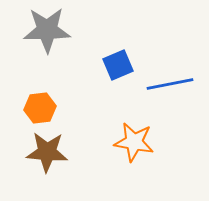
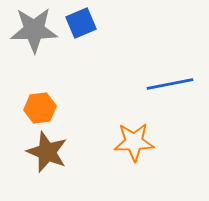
gray star: moved 13 px left
blue square: moved 37 px left, 42 px up
orange star: rotated 12 degrees counterclockwise
brown star: rotated 18 degrees clockwise
